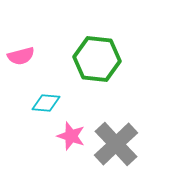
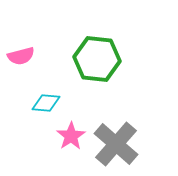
pink star: rotated 20 degrees clockwise
gray cross: rotated 6 degrees counterclockwise
